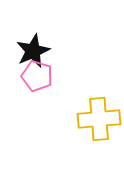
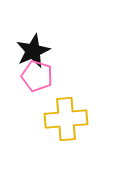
yellow cross: moved 33 px left
